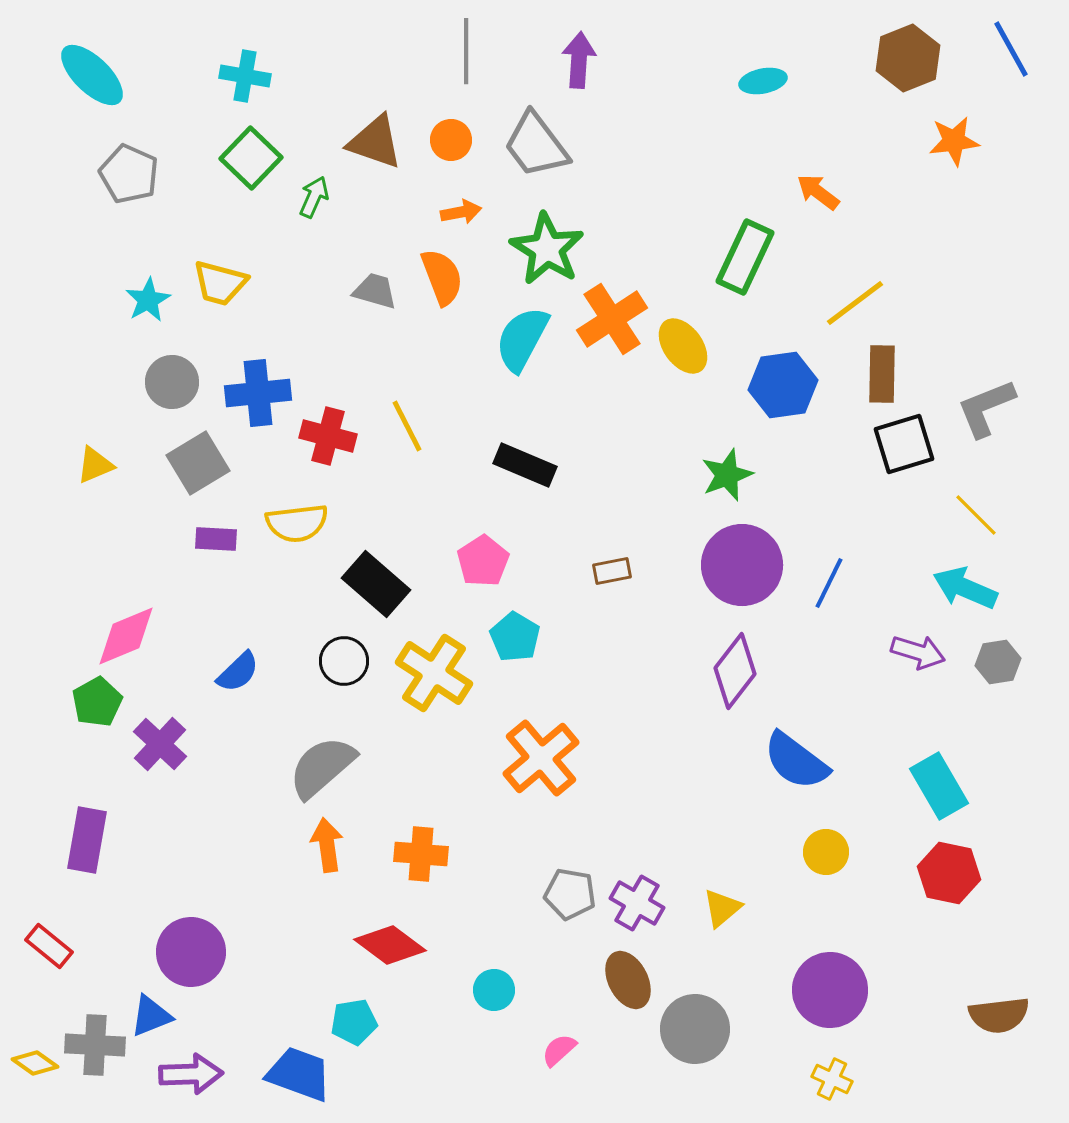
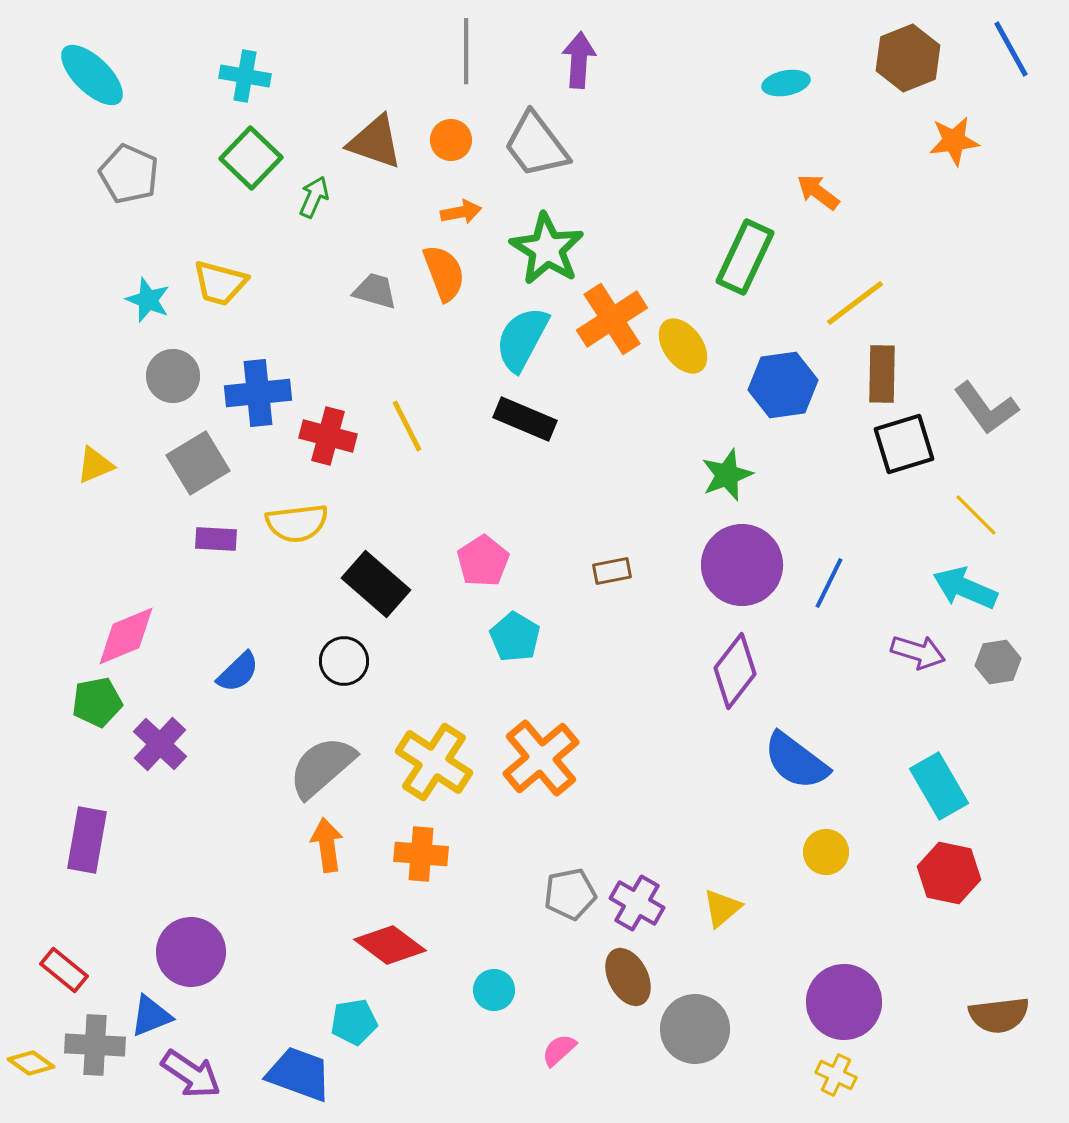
cyan ellipse at (763, 81): moved 23 px right, 2 px down
orange semicircle at (442, 277): moved 2 px right, 4 px up
cyan star at (148, 300): rotated 21 degrees counterclockwise
gray circle at (172, 382): moved 1 px right, 6 px up
gray L-shape at (986, 408): rotated 104 degrees counterclockwise
black rectangle at (525, 465): moved 46 px up
yellow cross at (434, 673): moved 89 px down
green pentagon at (97, 702): rotated 18 degrees clockwise
gray pentagon at (570, 894): rotated 21 degrees counterclockwise
red rectangle at (49, 946): moved 15 px right, 24 px down
brown ellipse at (628, 980): moved 3 px up
purple circle at (830, 990): moved 14 px right, 12 px down
yellow diamond at (35, 1063): moved 4 px left
purple arrow at (191, 1074): rotated 36 degrees clockwise
yellow cross at (832, 1079): moved 4 px right, 4 px up
